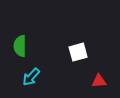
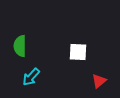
white square: rotated 18 degrees clockwise
red triangle: rotated 35 degrees counterclockwise
